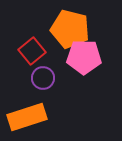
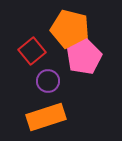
pink pentagon: rotated 28 degrees counterclockwise
purple circle: moved 5 px right, 3 px down
orange rectangle: moved 19 px right
